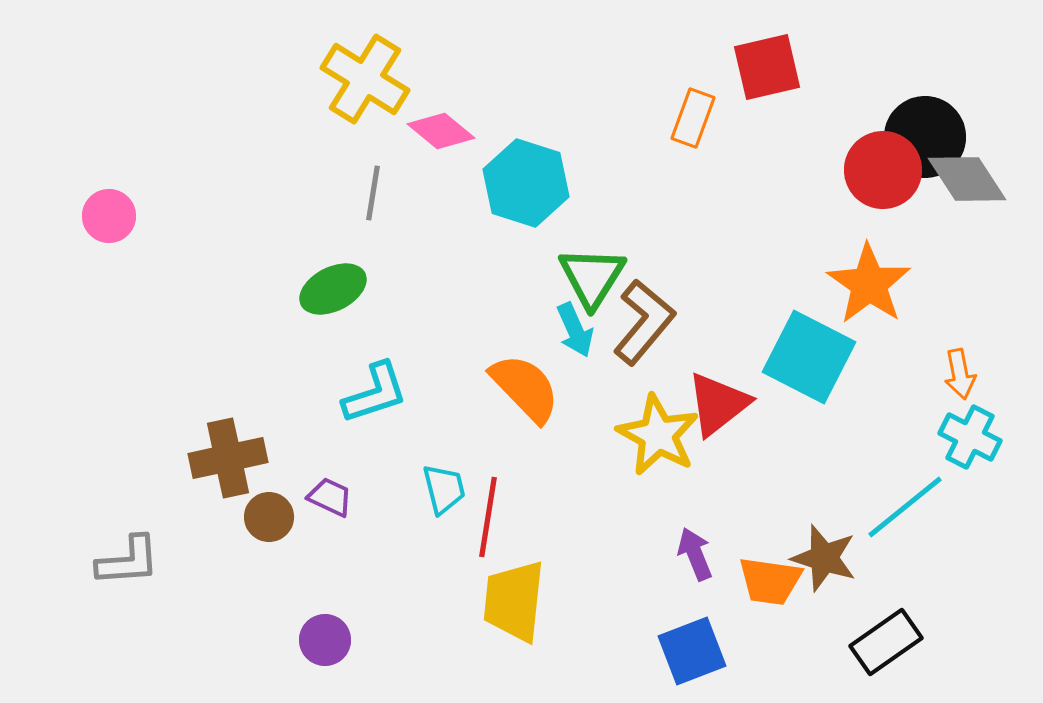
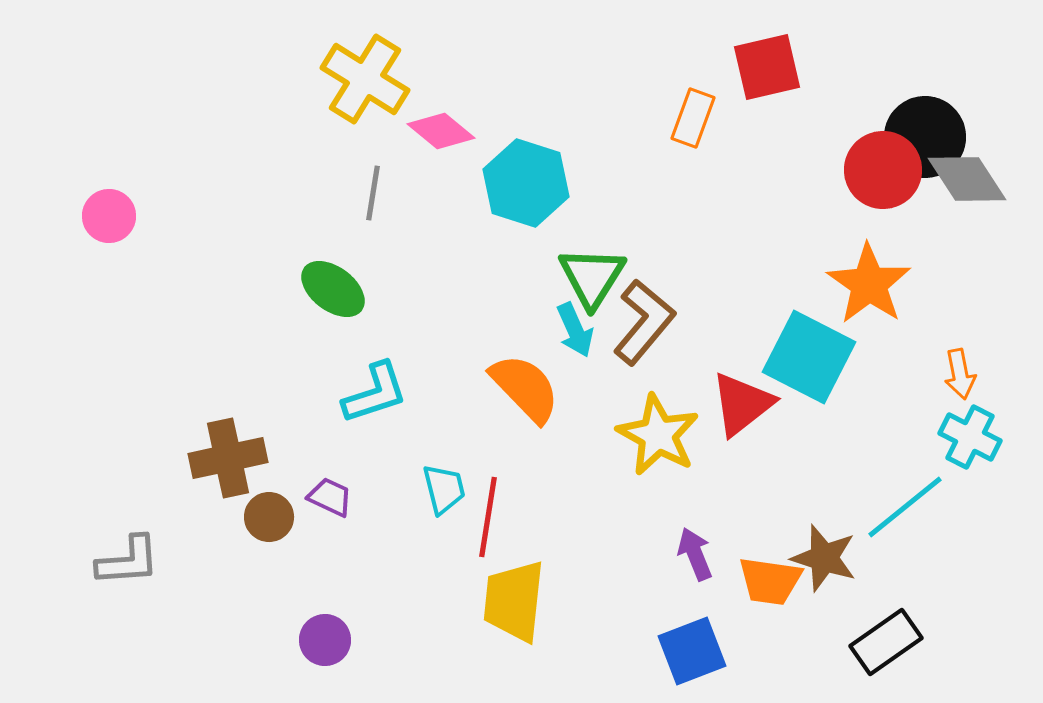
green ellipse: rotated 64 degrees clockwise
red triangle: moved 24 px right
